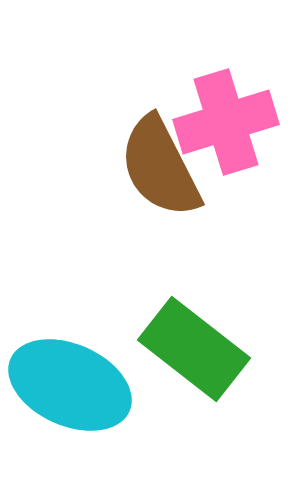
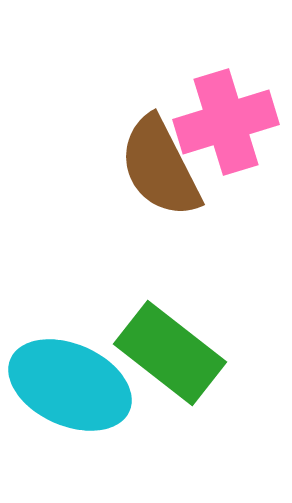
green rectangle: moved 24 px left, 4 px down
